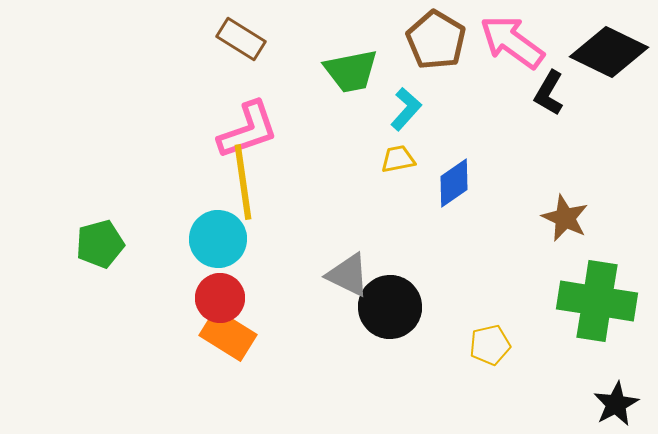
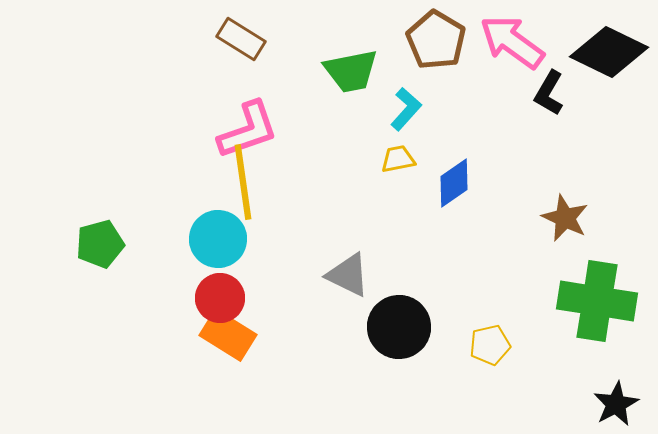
black circle: moved 9 px right, 20 px down
